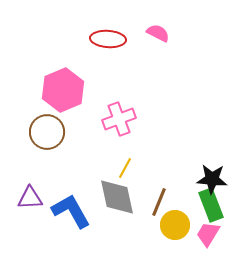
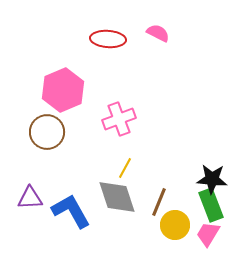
gray diamond: rotated 6 degrees counterclockwise
